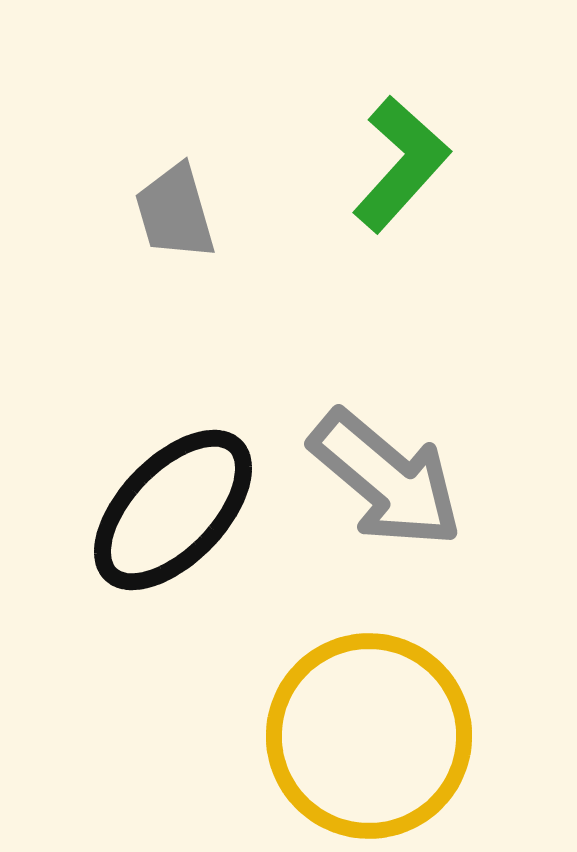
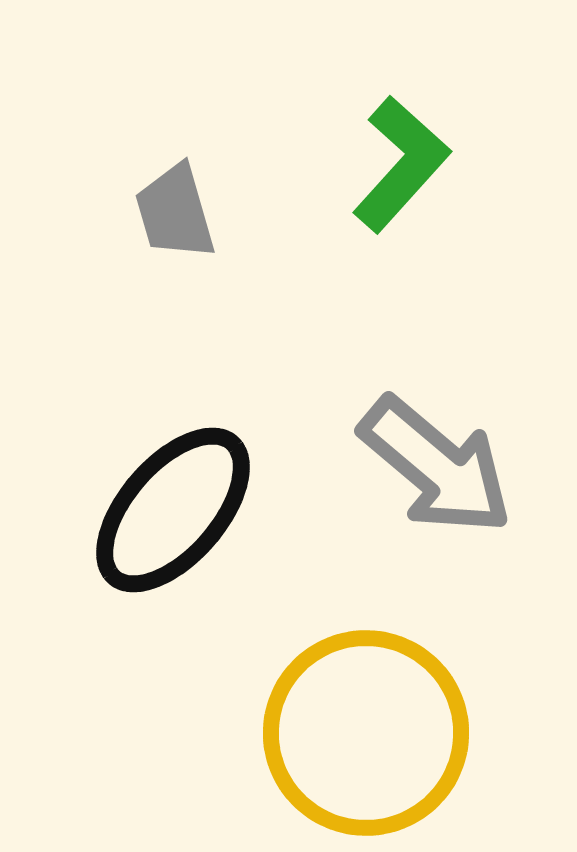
gray arrow: moved 50 px right, 13 px up
black ellipse: rotated 3 degrees counterclockwise
yellow circle: moved 3 px left, 3 px up
